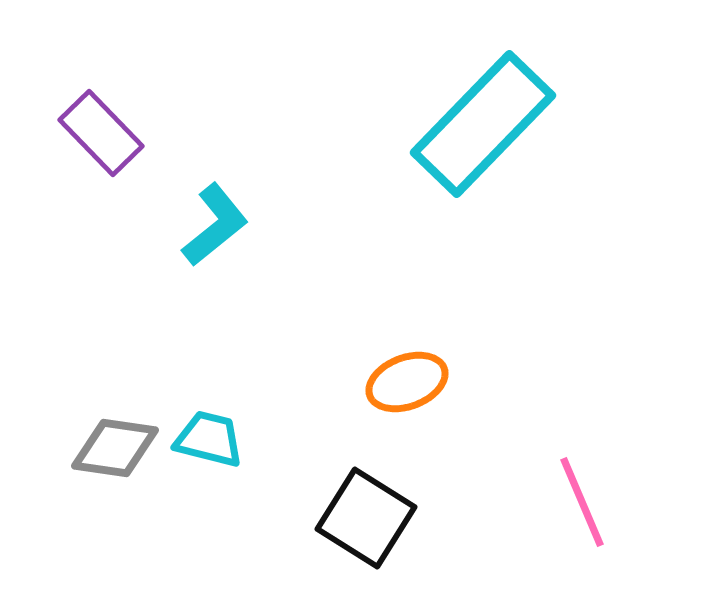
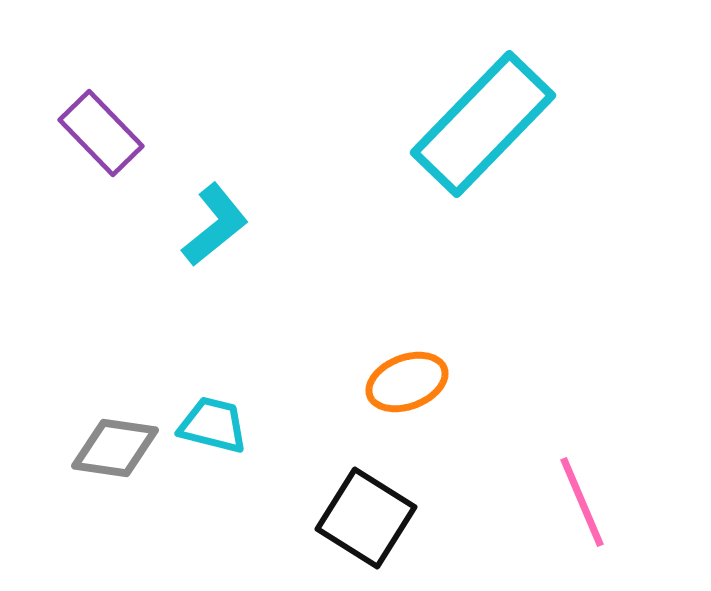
cyan trapezoid: moved 4 px right, 14 px up
